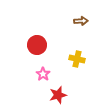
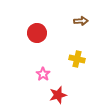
red circle: moved 12 px up
